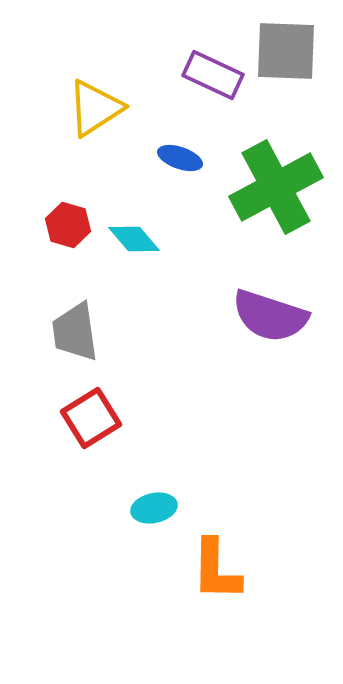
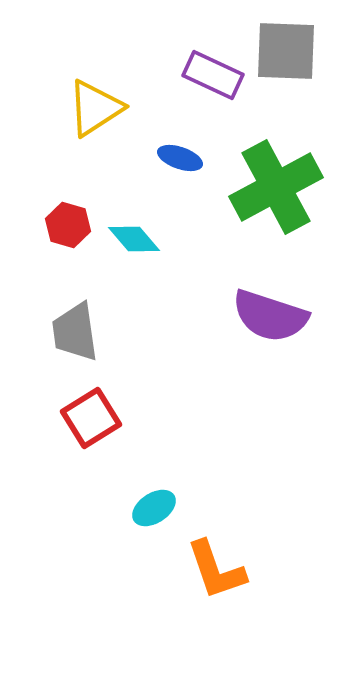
cyan ellipse: rotated 21 degrees counterclockwise
orange L-shape: rotated 20 degrees counterclockwise
